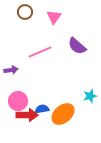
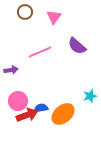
blue semicircle: moved 1 px left, 1 px up
red arrow: rotated 20 degrees counterclockwise
